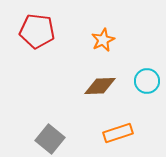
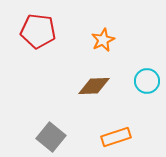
red pentagon: moved 1 px right
brown diamond: moved 6 px left
orange rectangle: moved 2 px left, 4 px down
gray square: moved 1 px right, 2 px up
